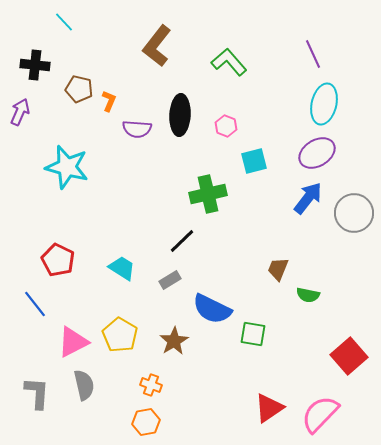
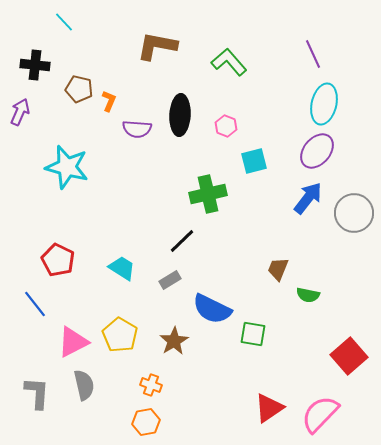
brown L-shape: rotated 63 degrees clockwise
purple ellipse: moved 2 px up; rotated 18 degrees counterclockwise
